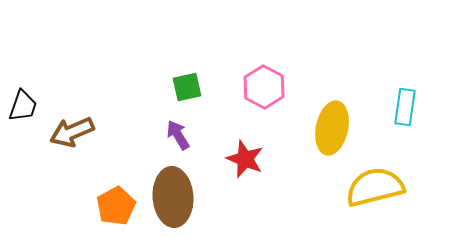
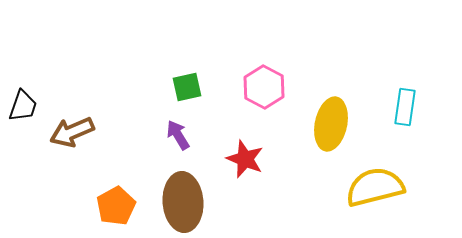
yellow ellipse: moved 1 px left, 4 px up
brown ellipse: moved 10 px right, 5 px down
